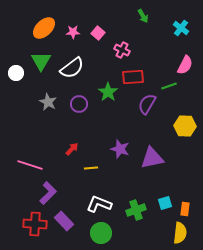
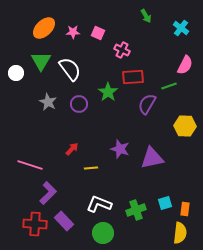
green arrow: moved 3 px right
pink square: rotated 16 degrees counterclockwise
white semicircle: moved 2 px left, 1 px down; rotated 90 degrees counterclockwise
green circle: moved 2 px right
